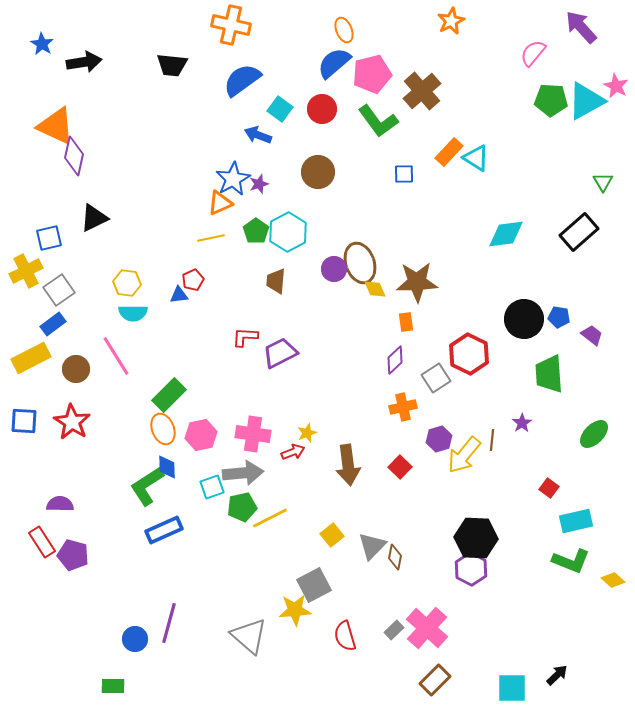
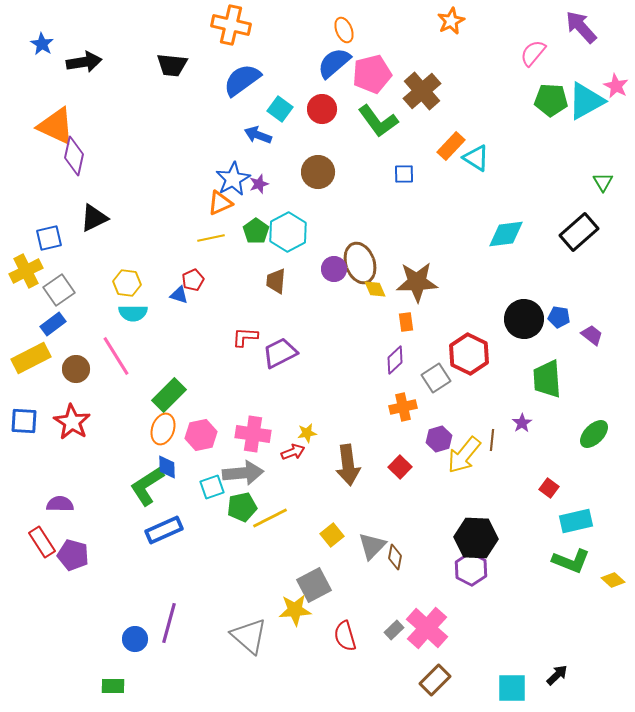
orange rectangle at (449, 152): moved 2 px right, 6 px up
blue triangle at (179, 295): rotated 24 degrees clockwise
green trapezoid at (549, 374): moved 2 px left, 5 px down
orange ellipse at (163, 429): rotated 40 degrees clockwise
yellow star at (307, 433): rotated 12 degrees clockwise
